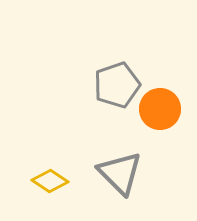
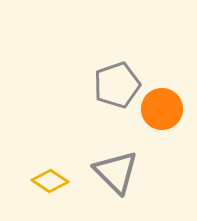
orange circle: moved 2 px right
gray triangle: moved 4 px left, 1 px up
